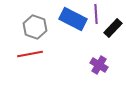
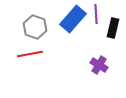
blue rectangle: rotated 76 degrees counterclockwise
black rectangle: rotated 30 degrees counterclockwise
